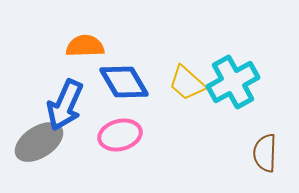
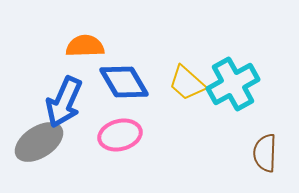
cyan cross: moved 2 px down
blue arrow: moved 1 px left, 3 px up
